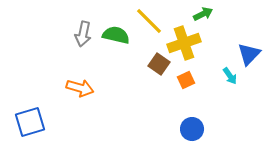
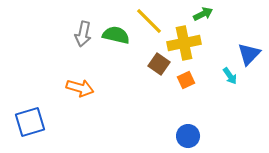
yellow cross: rotated 8 degrees clockwise
blue circle: moved 4 px left, 7 px down
